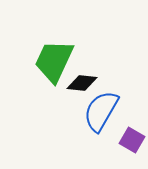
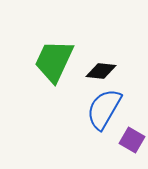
black diamond: moved 19 px right, 12 px up
blue semicircle: moved 3 px right, 2 px up
